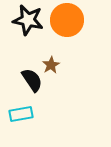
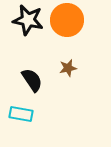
brown star: moved 17 px right, 3 px down; rotated 18 degrees clockwise
cyan rectangle: rotated 20 degrees clockwise
